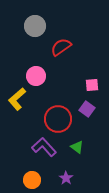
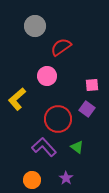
pink circle: moved 11 px right
